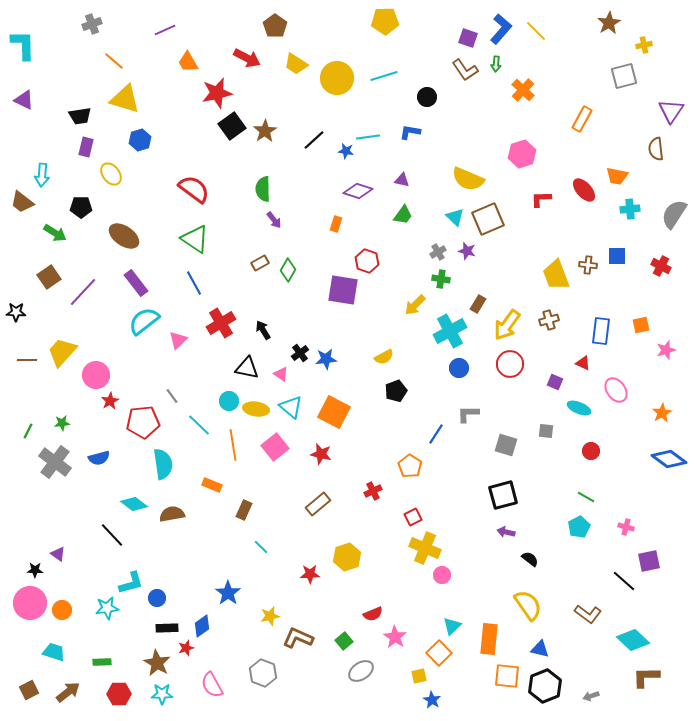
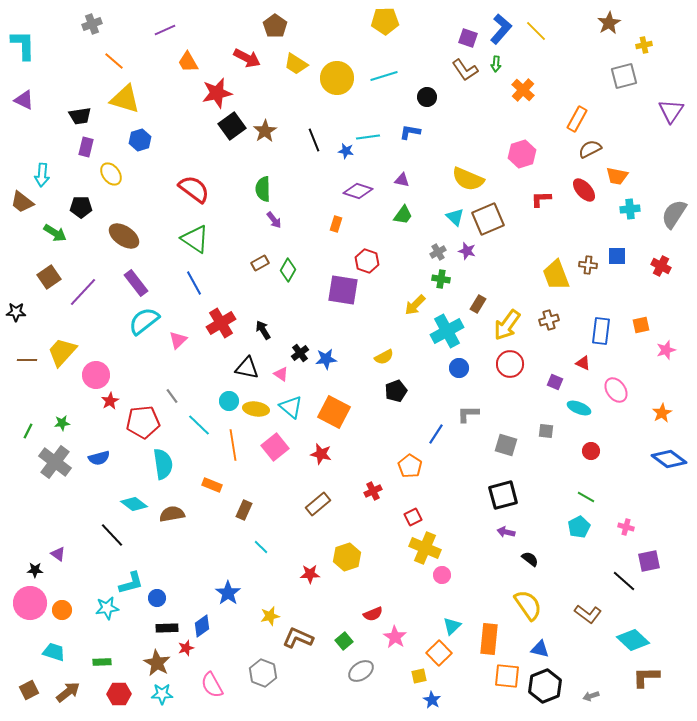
orange rectangle at (582, 119): moved 5 px left
black line at (314, 140): rotated 70 degrees counterclockwise
brown semicircle at (656, 149): moved 66 px left; rotated 70 degrees clockwise
cyan cross at (450, 331): moved 3 px left
